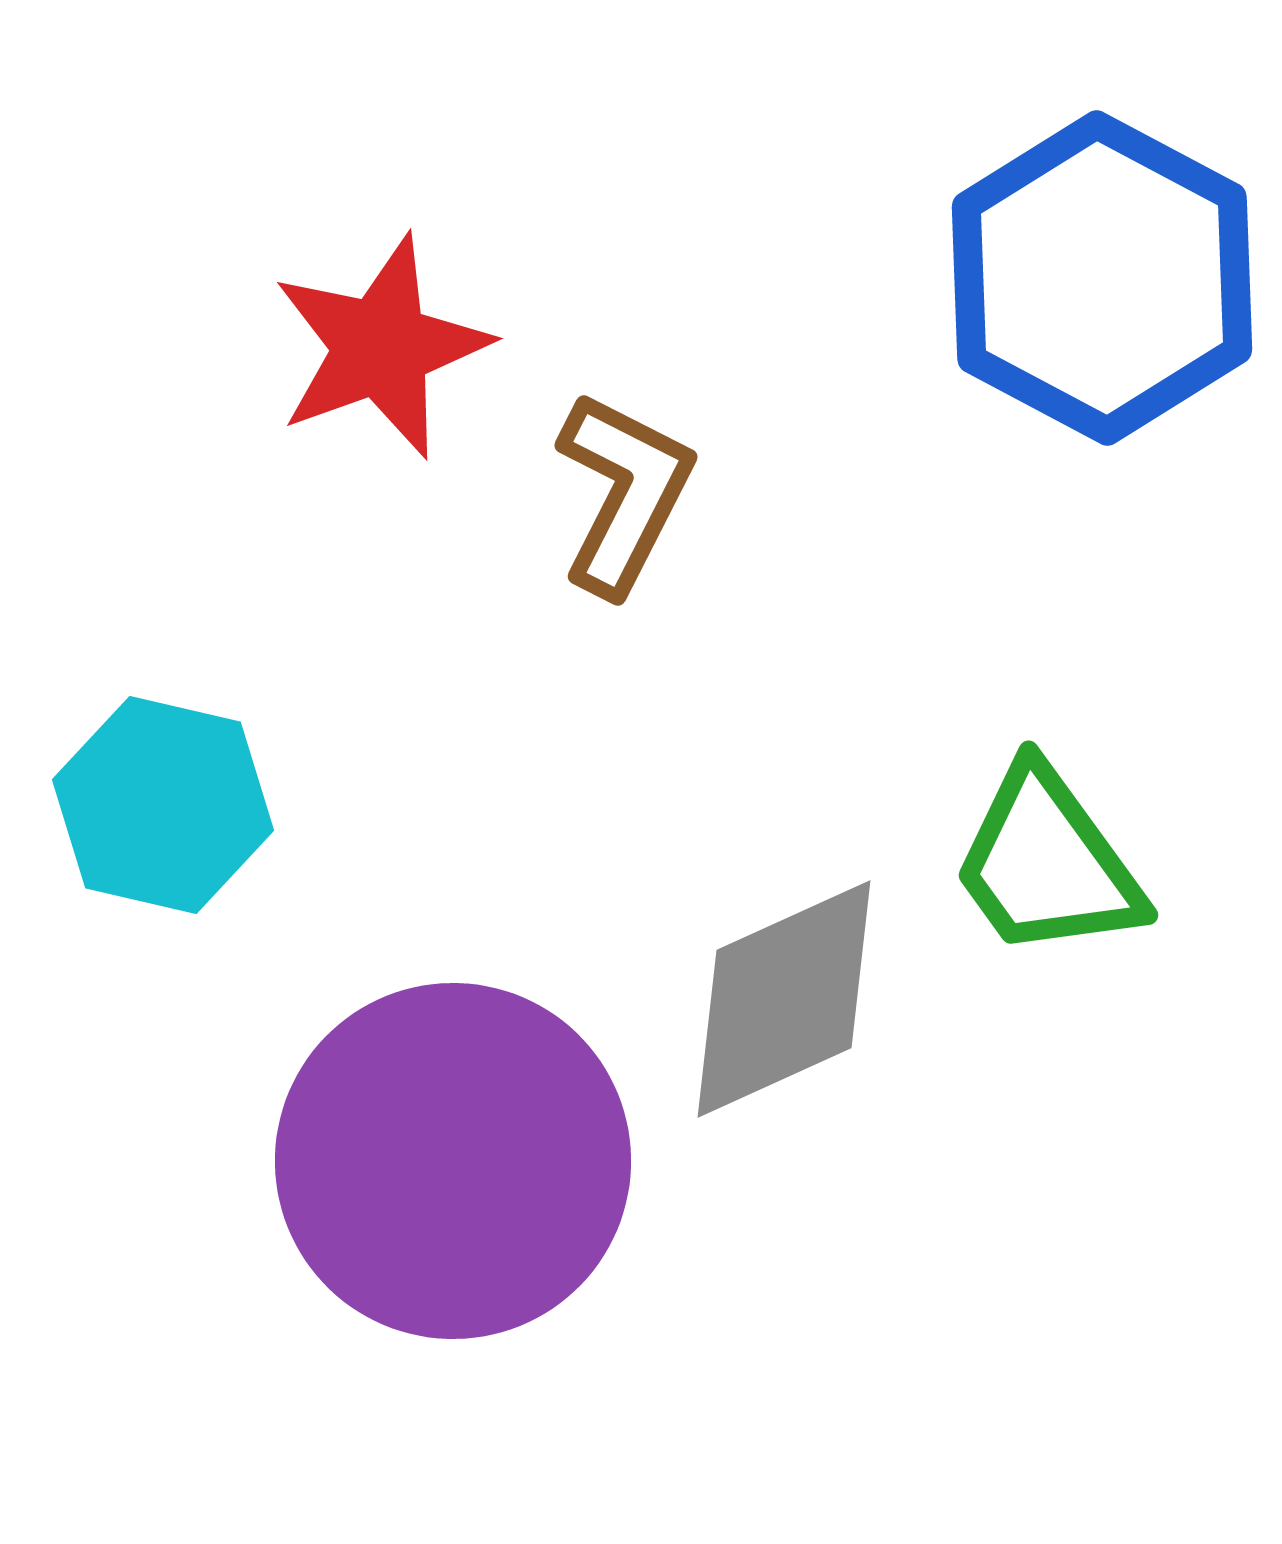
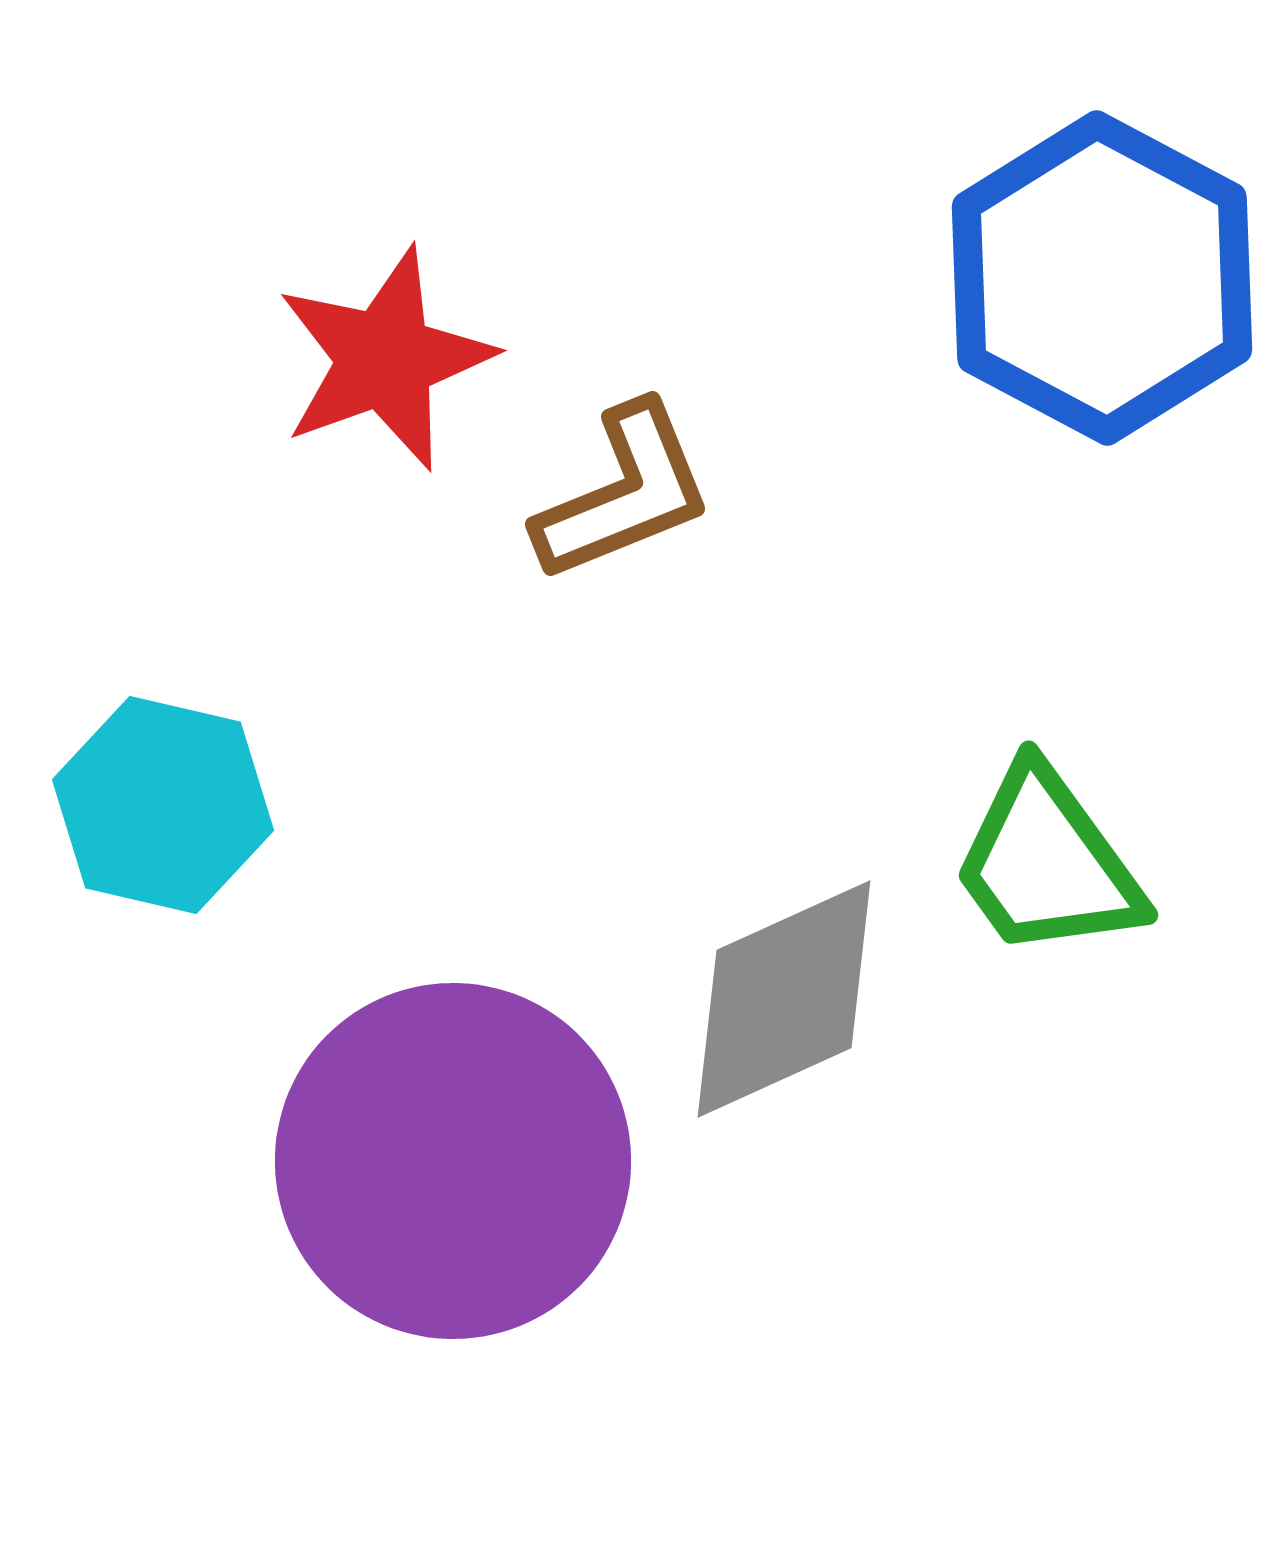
red star: moved 4 px right, 12 px down
brown L-shape: rotated 41 degrees clockwise
